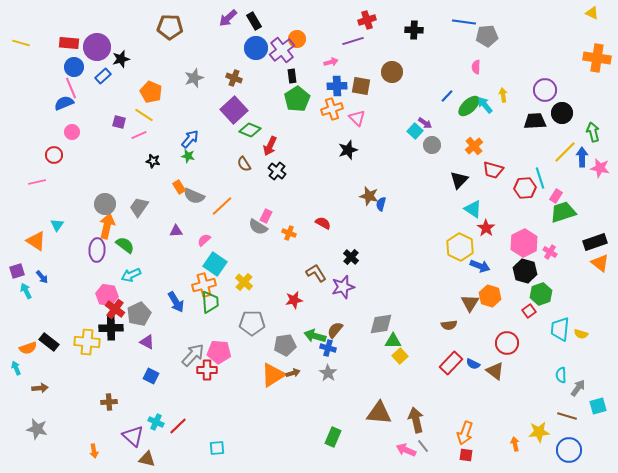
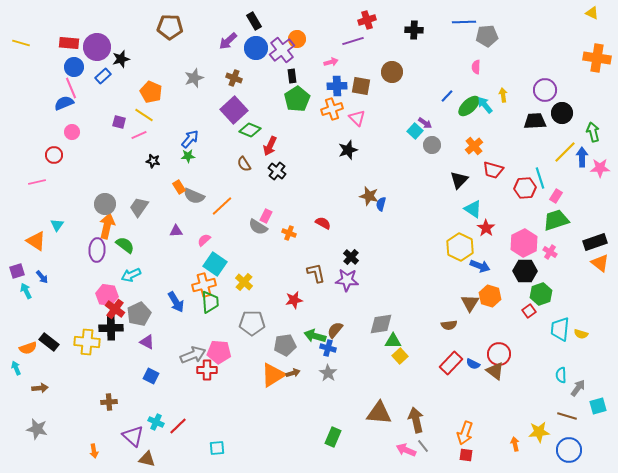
purple arrow at (228, 18): moved 23 px down
blue line at (464, 22): rotated 10 degrees counterclockwise
green star at (188, 156): rotated 16 degrees counterclockwise
pink star at (600, 168): rotated 12 degrees counterclockwise
green trapezoid at (563, 212): moved 7 px left, 8 px down
black hexagon at (525, 271): rotated 15 degrees counterclockwise
brown L-shape at (316, 273): rotated 20 degrees clockwise
purple star at (343, 287): moved 4 px right, 7 px up; rotated 20 degrees clockwise
red circle at (507, 343): moved 8 px left, 11 px down
gray arrow at (193, 355): rotated 25 degrees clockwise
